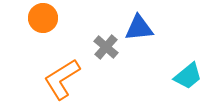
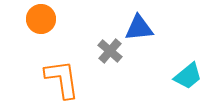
orange circle: moved 2 px left, 1 px down
gray cross: moved 4 px right, 4 px down
orange L-shape: rotated 114 degrees clockwise
